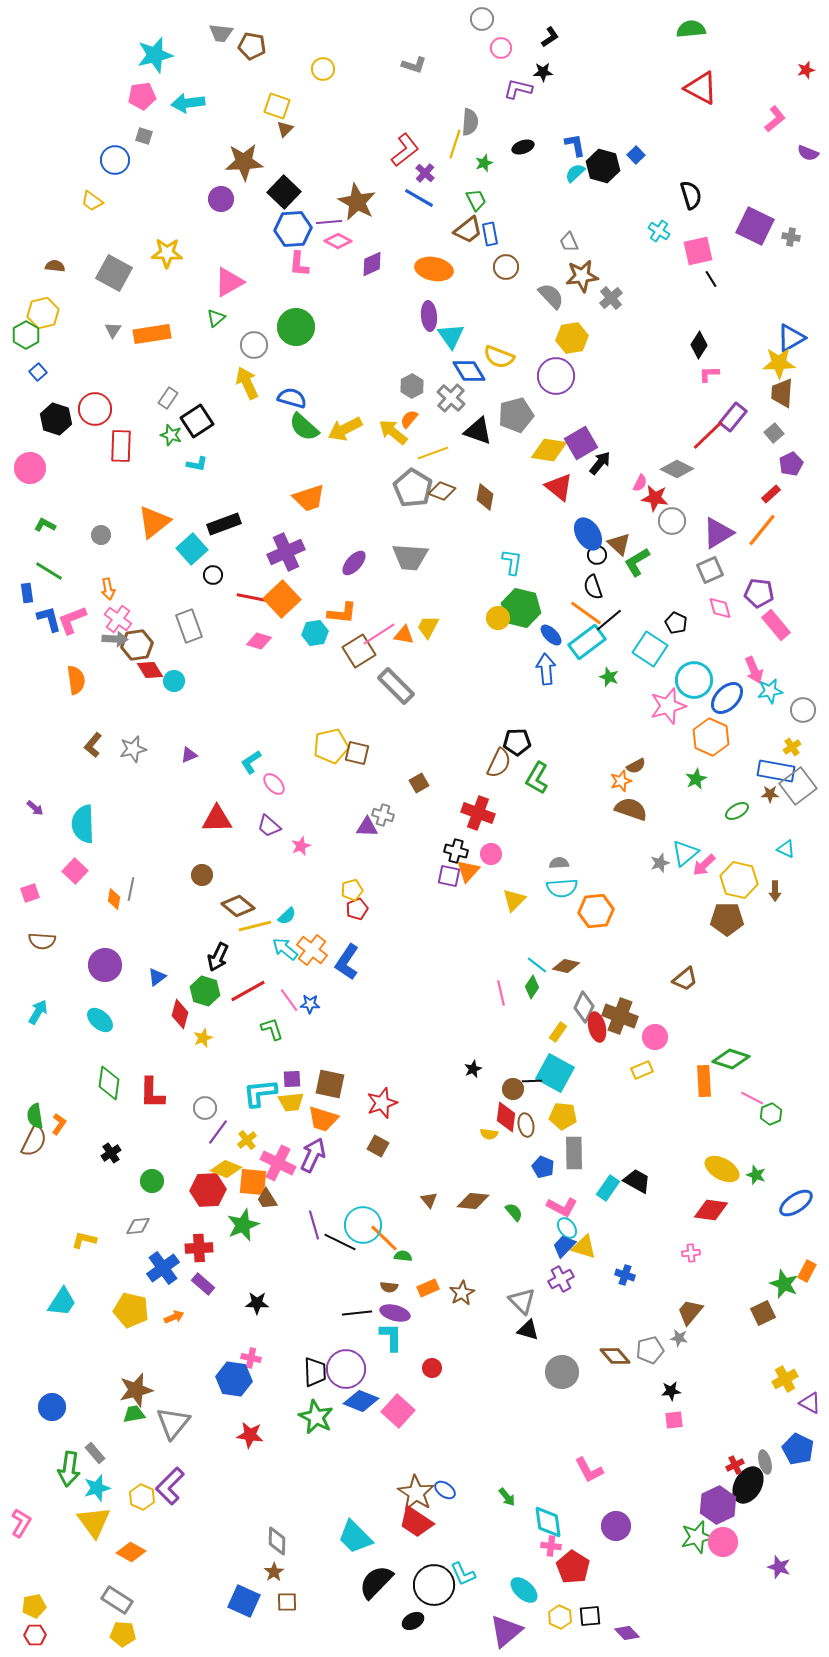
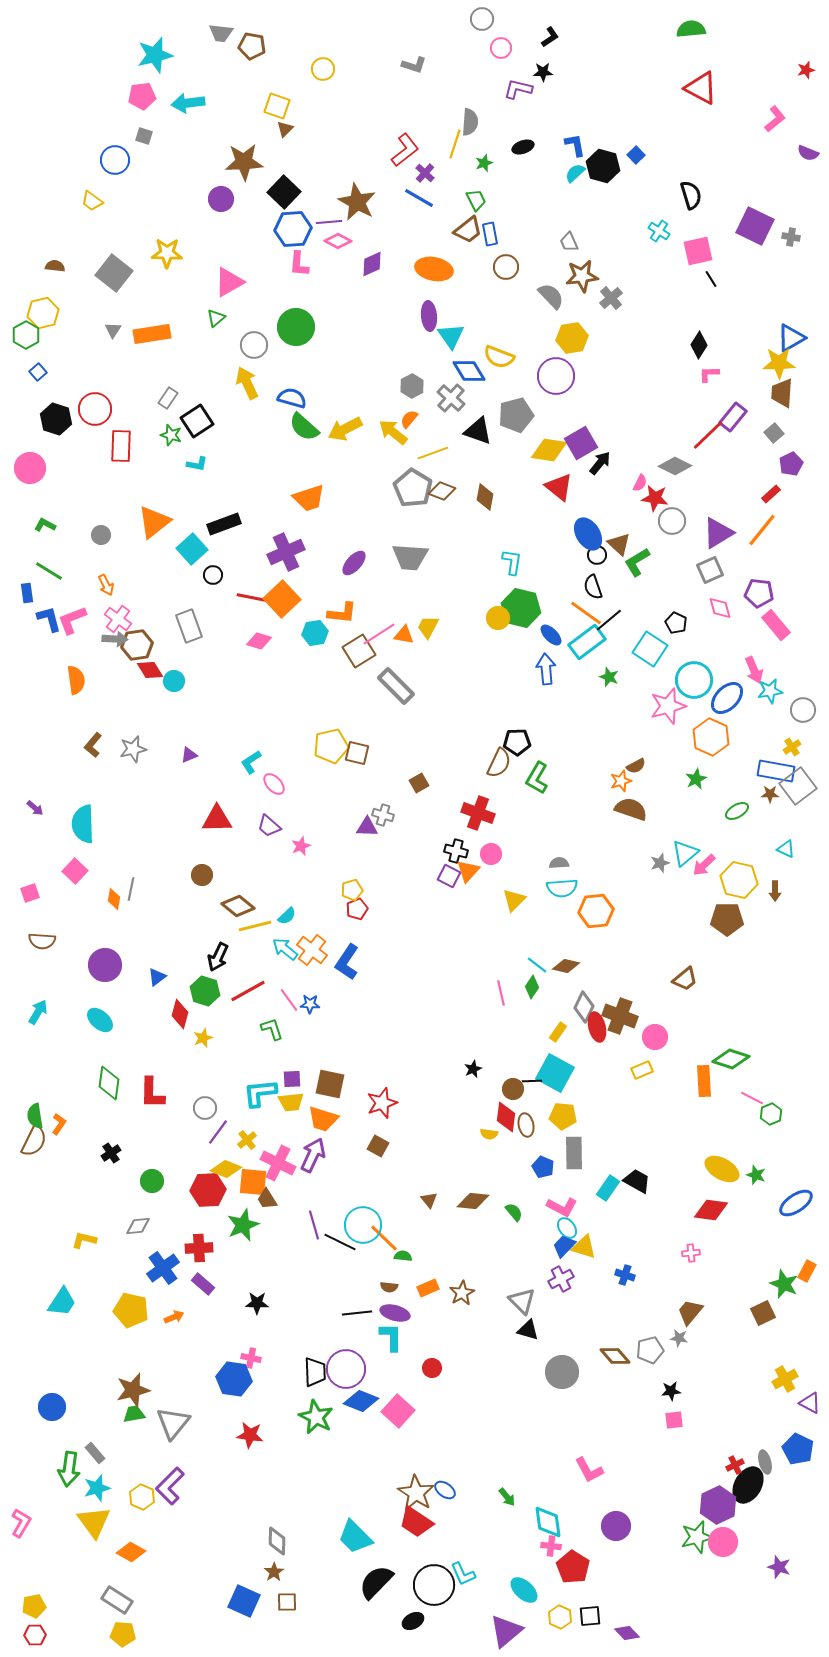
gray square at (114, 273): rotated 9 degrees clockwise
gray diamond at (677, 469): moved 2 px left, 3 px up
orange arrow at (108, 589): moved 2 px left, 4 px up; rotated 15 degrees counterclockwise
purple square at (449, 876): rotated 15 degrees clockwise
brown star at (136, 1390): moved 3 px left
